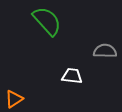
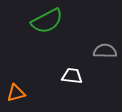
green semicircle: rotated 104 degrees clockwise
orange triangle: moved 2 px right, 6 px up; rotated 18 degrees clockwise
